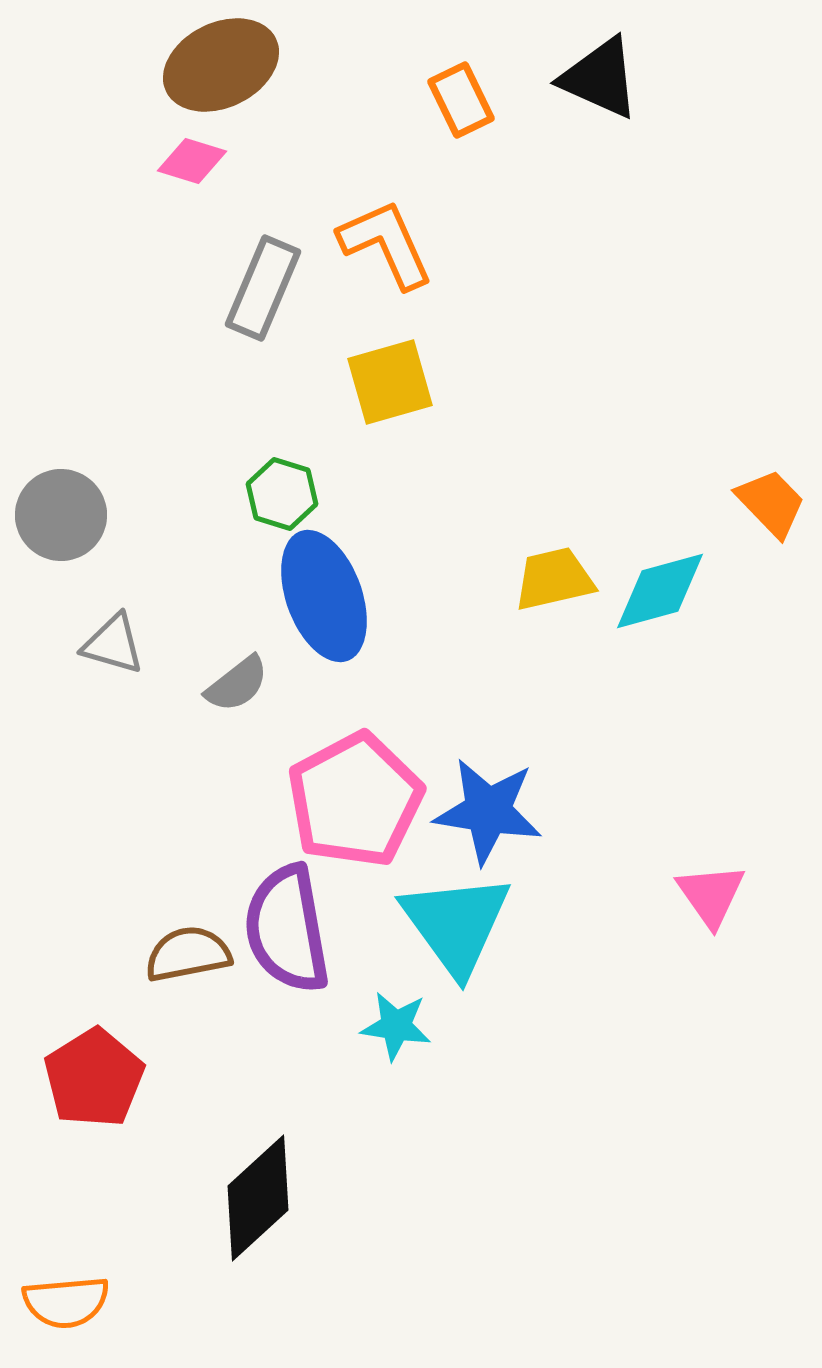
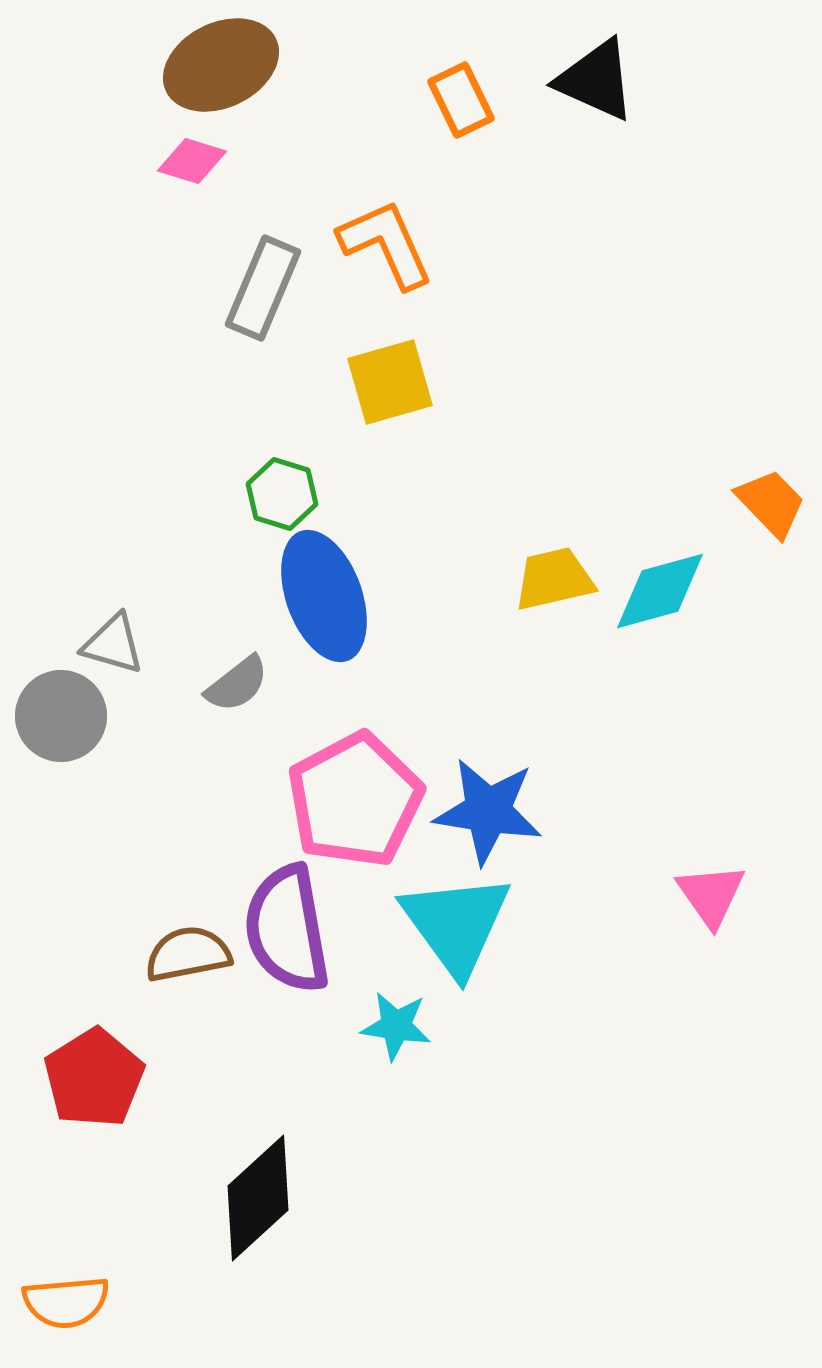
black triangle: moved 4 px left, 2 px down
gray circle: moved 201 px down
